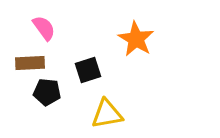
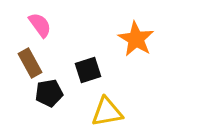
pink semicircle: moved 4 px left, 3 px up
brown rectangle: rotated 64 degrees clockwise
black pentagon: moved 2 px right, 1 px down; rotated 16 degrees counterclockwise
yellow triangle: moved 2 px up
